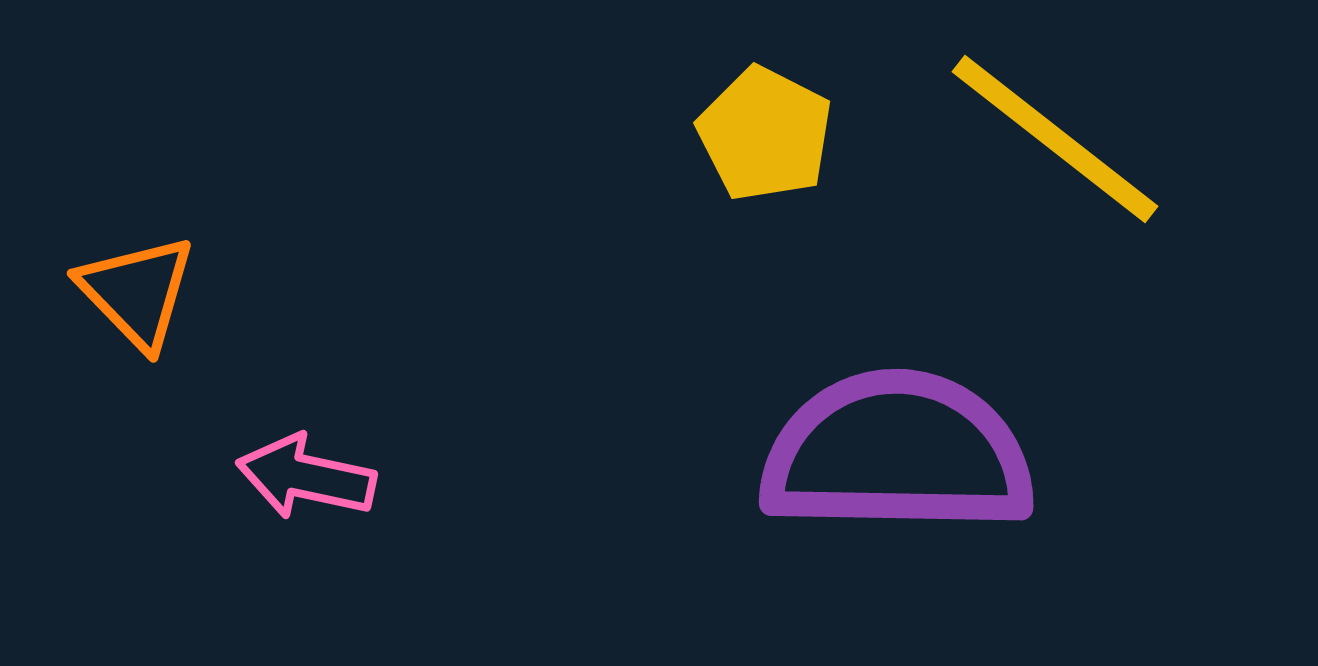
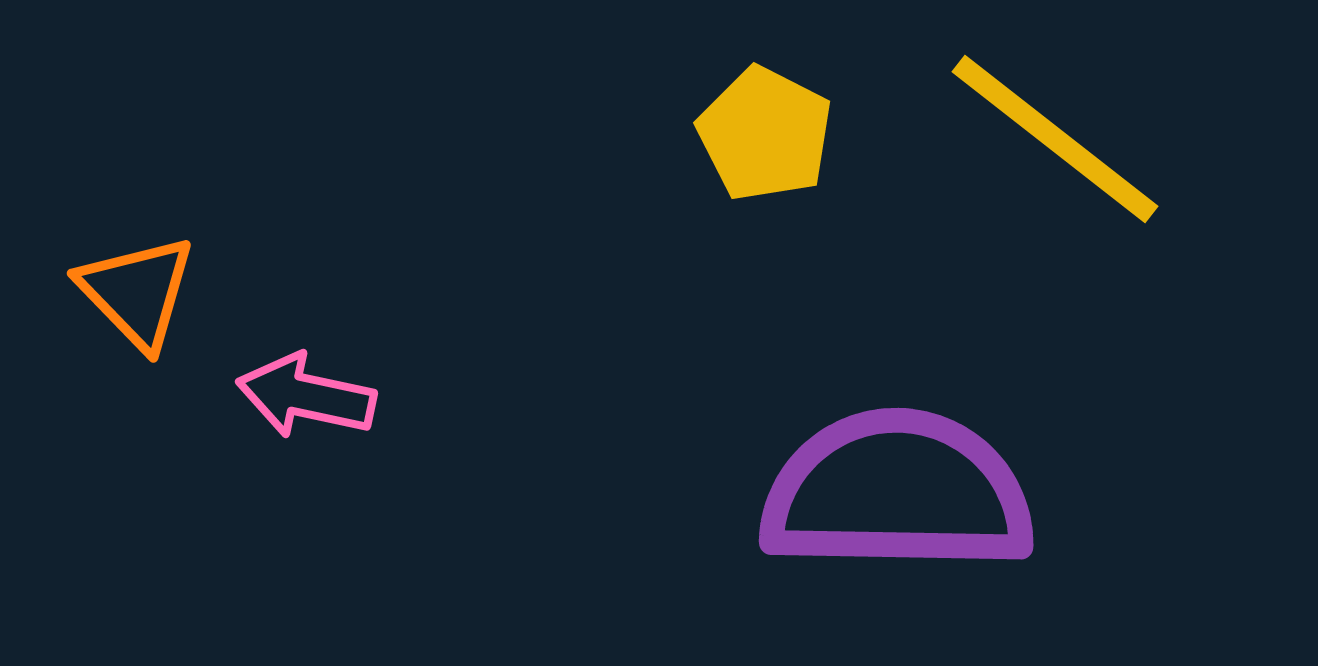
purple semicircle: moved 39 px down
pink arrow: moved 81 px up
